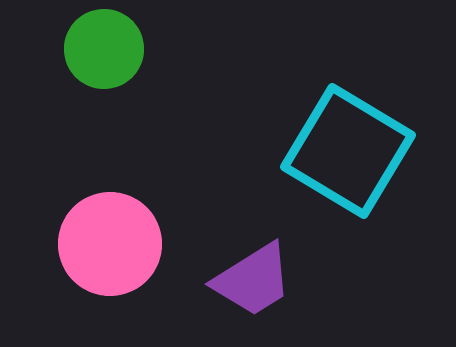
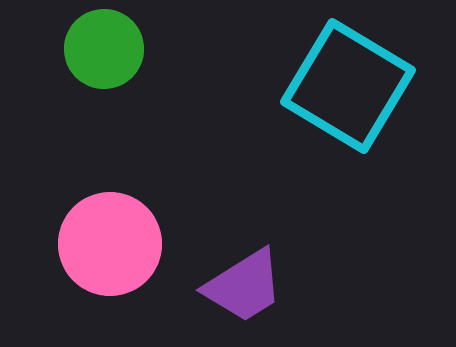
cyan square: moved 65 px up
purple trapezoid: moved 9 px left, 6 px down
